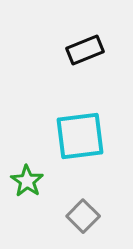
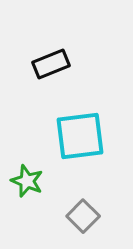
black rectangle: moved 34 px left, 14 px down
green star: rotated 12 degrees counterclockwise
